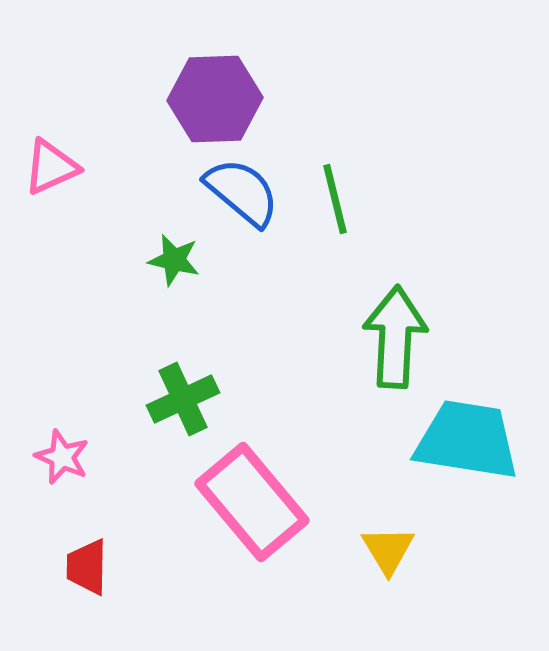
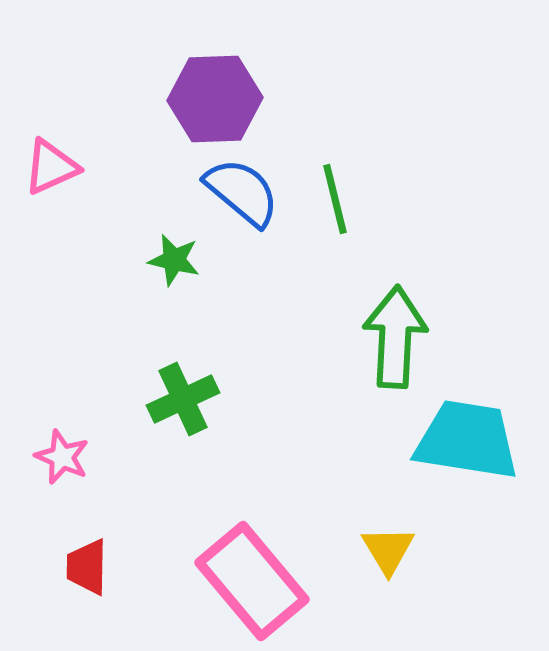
pink rectangle: moved 79 px down
